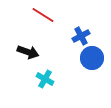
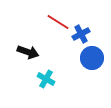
red line: moved 15 px right, 7 px down
blue cross: moved 2 px up
cyan cross: moved 1 px right
